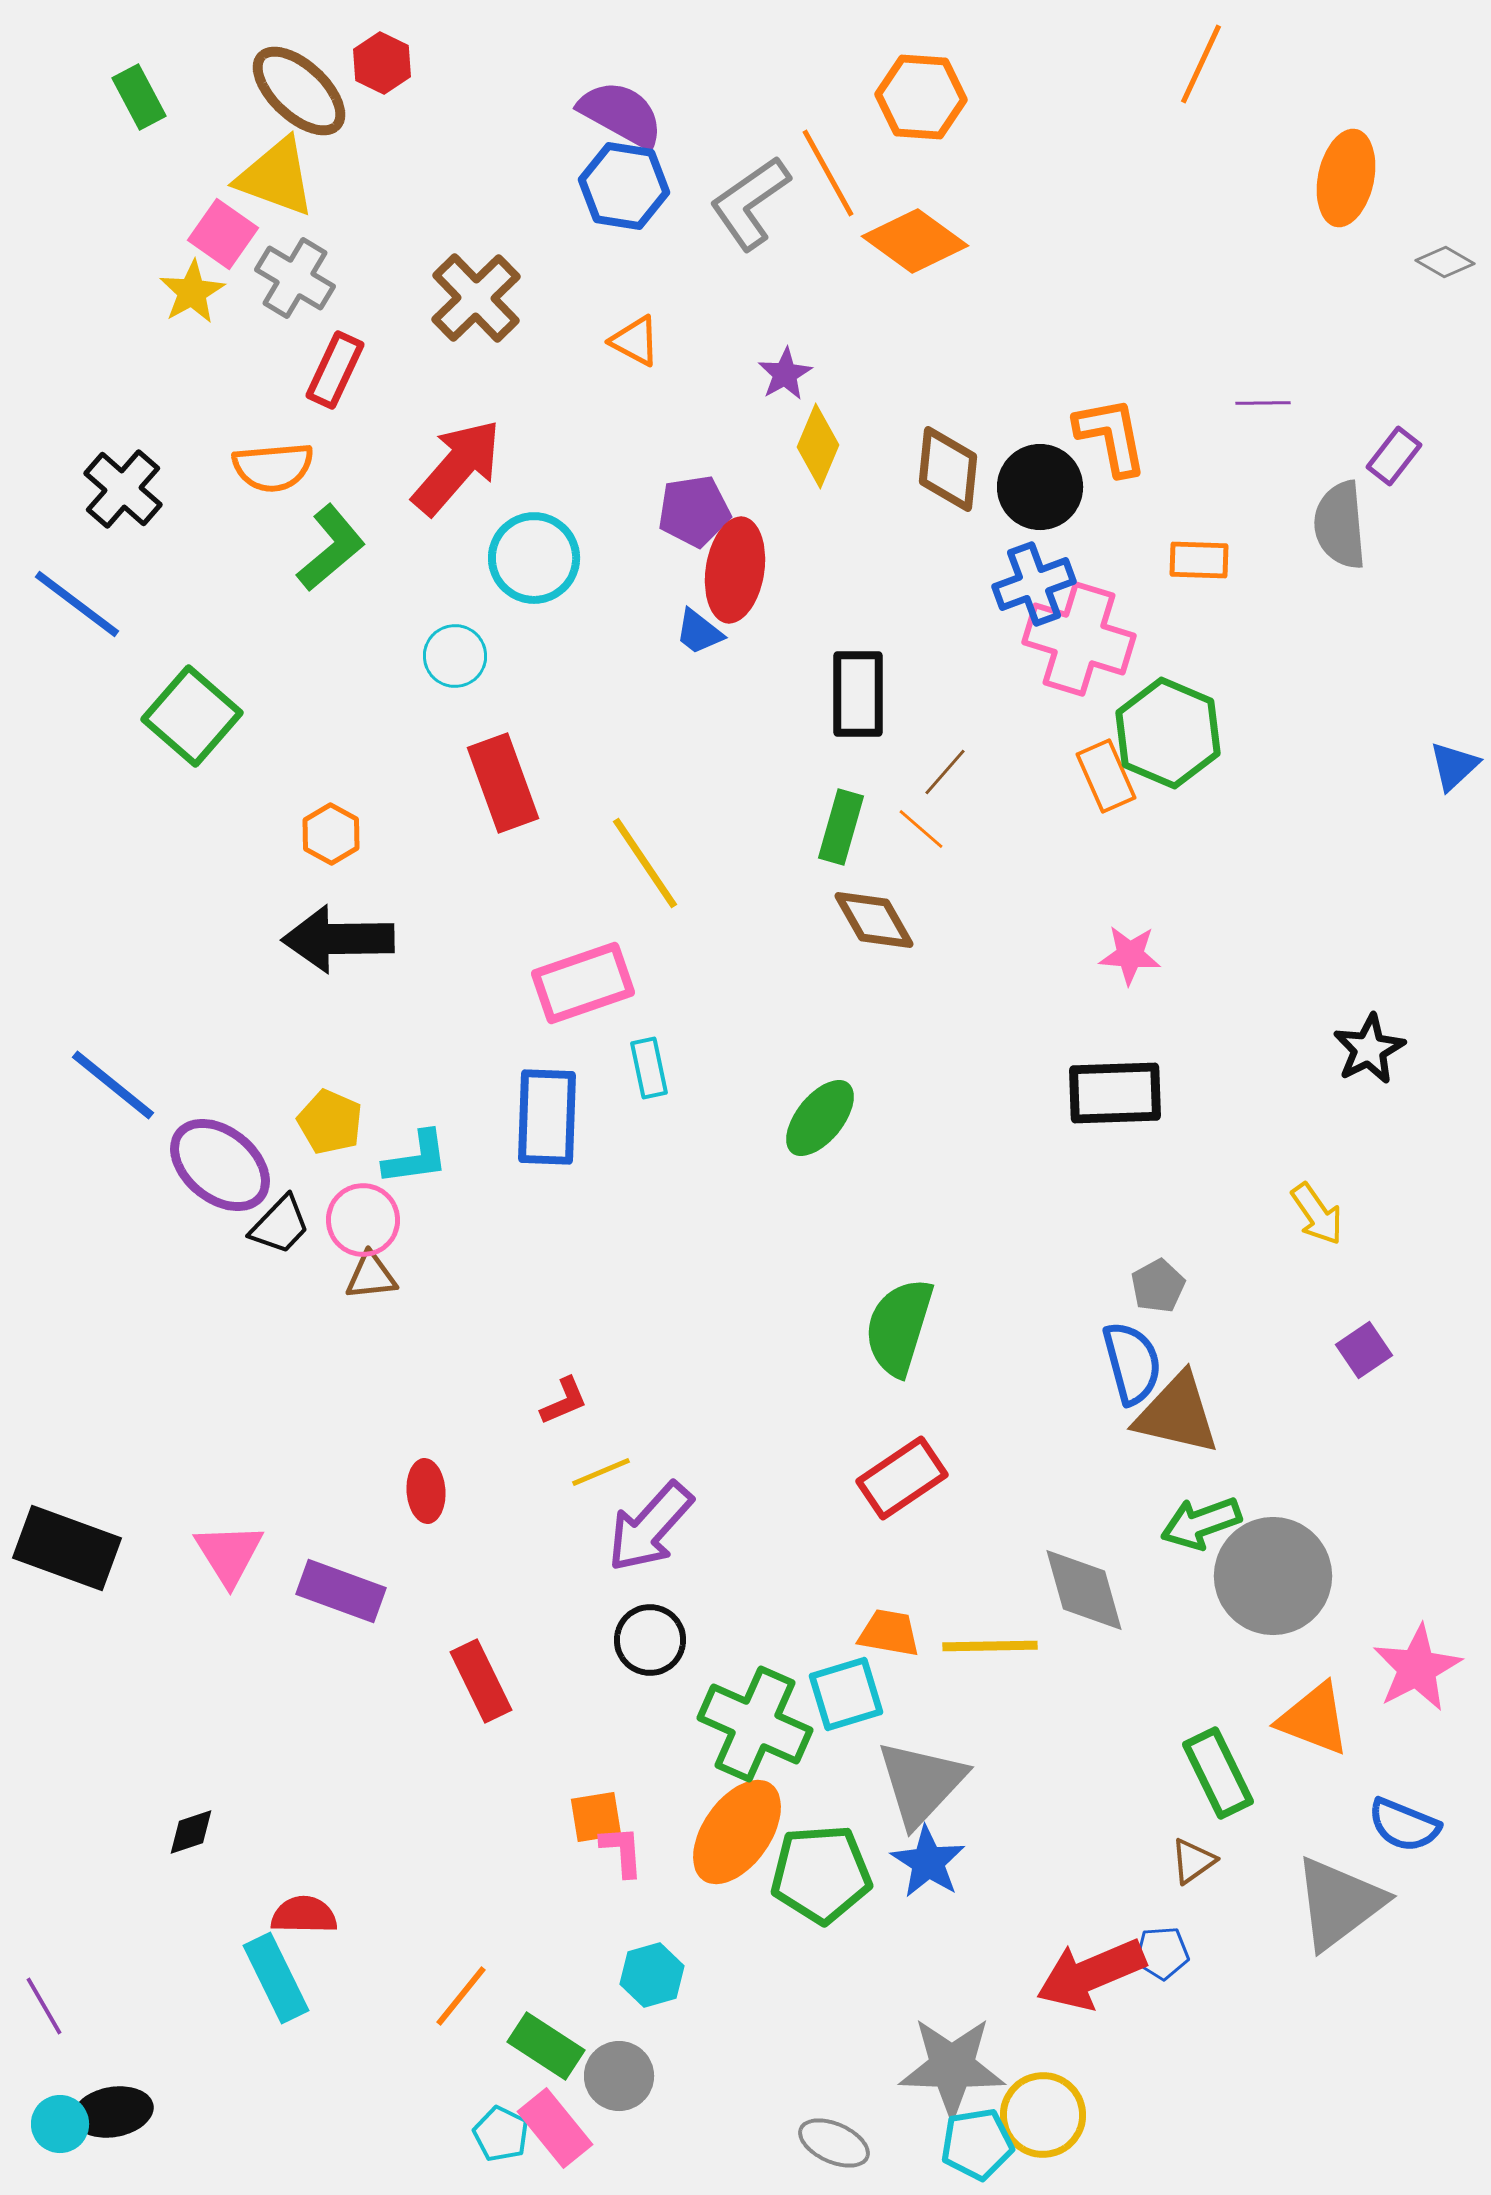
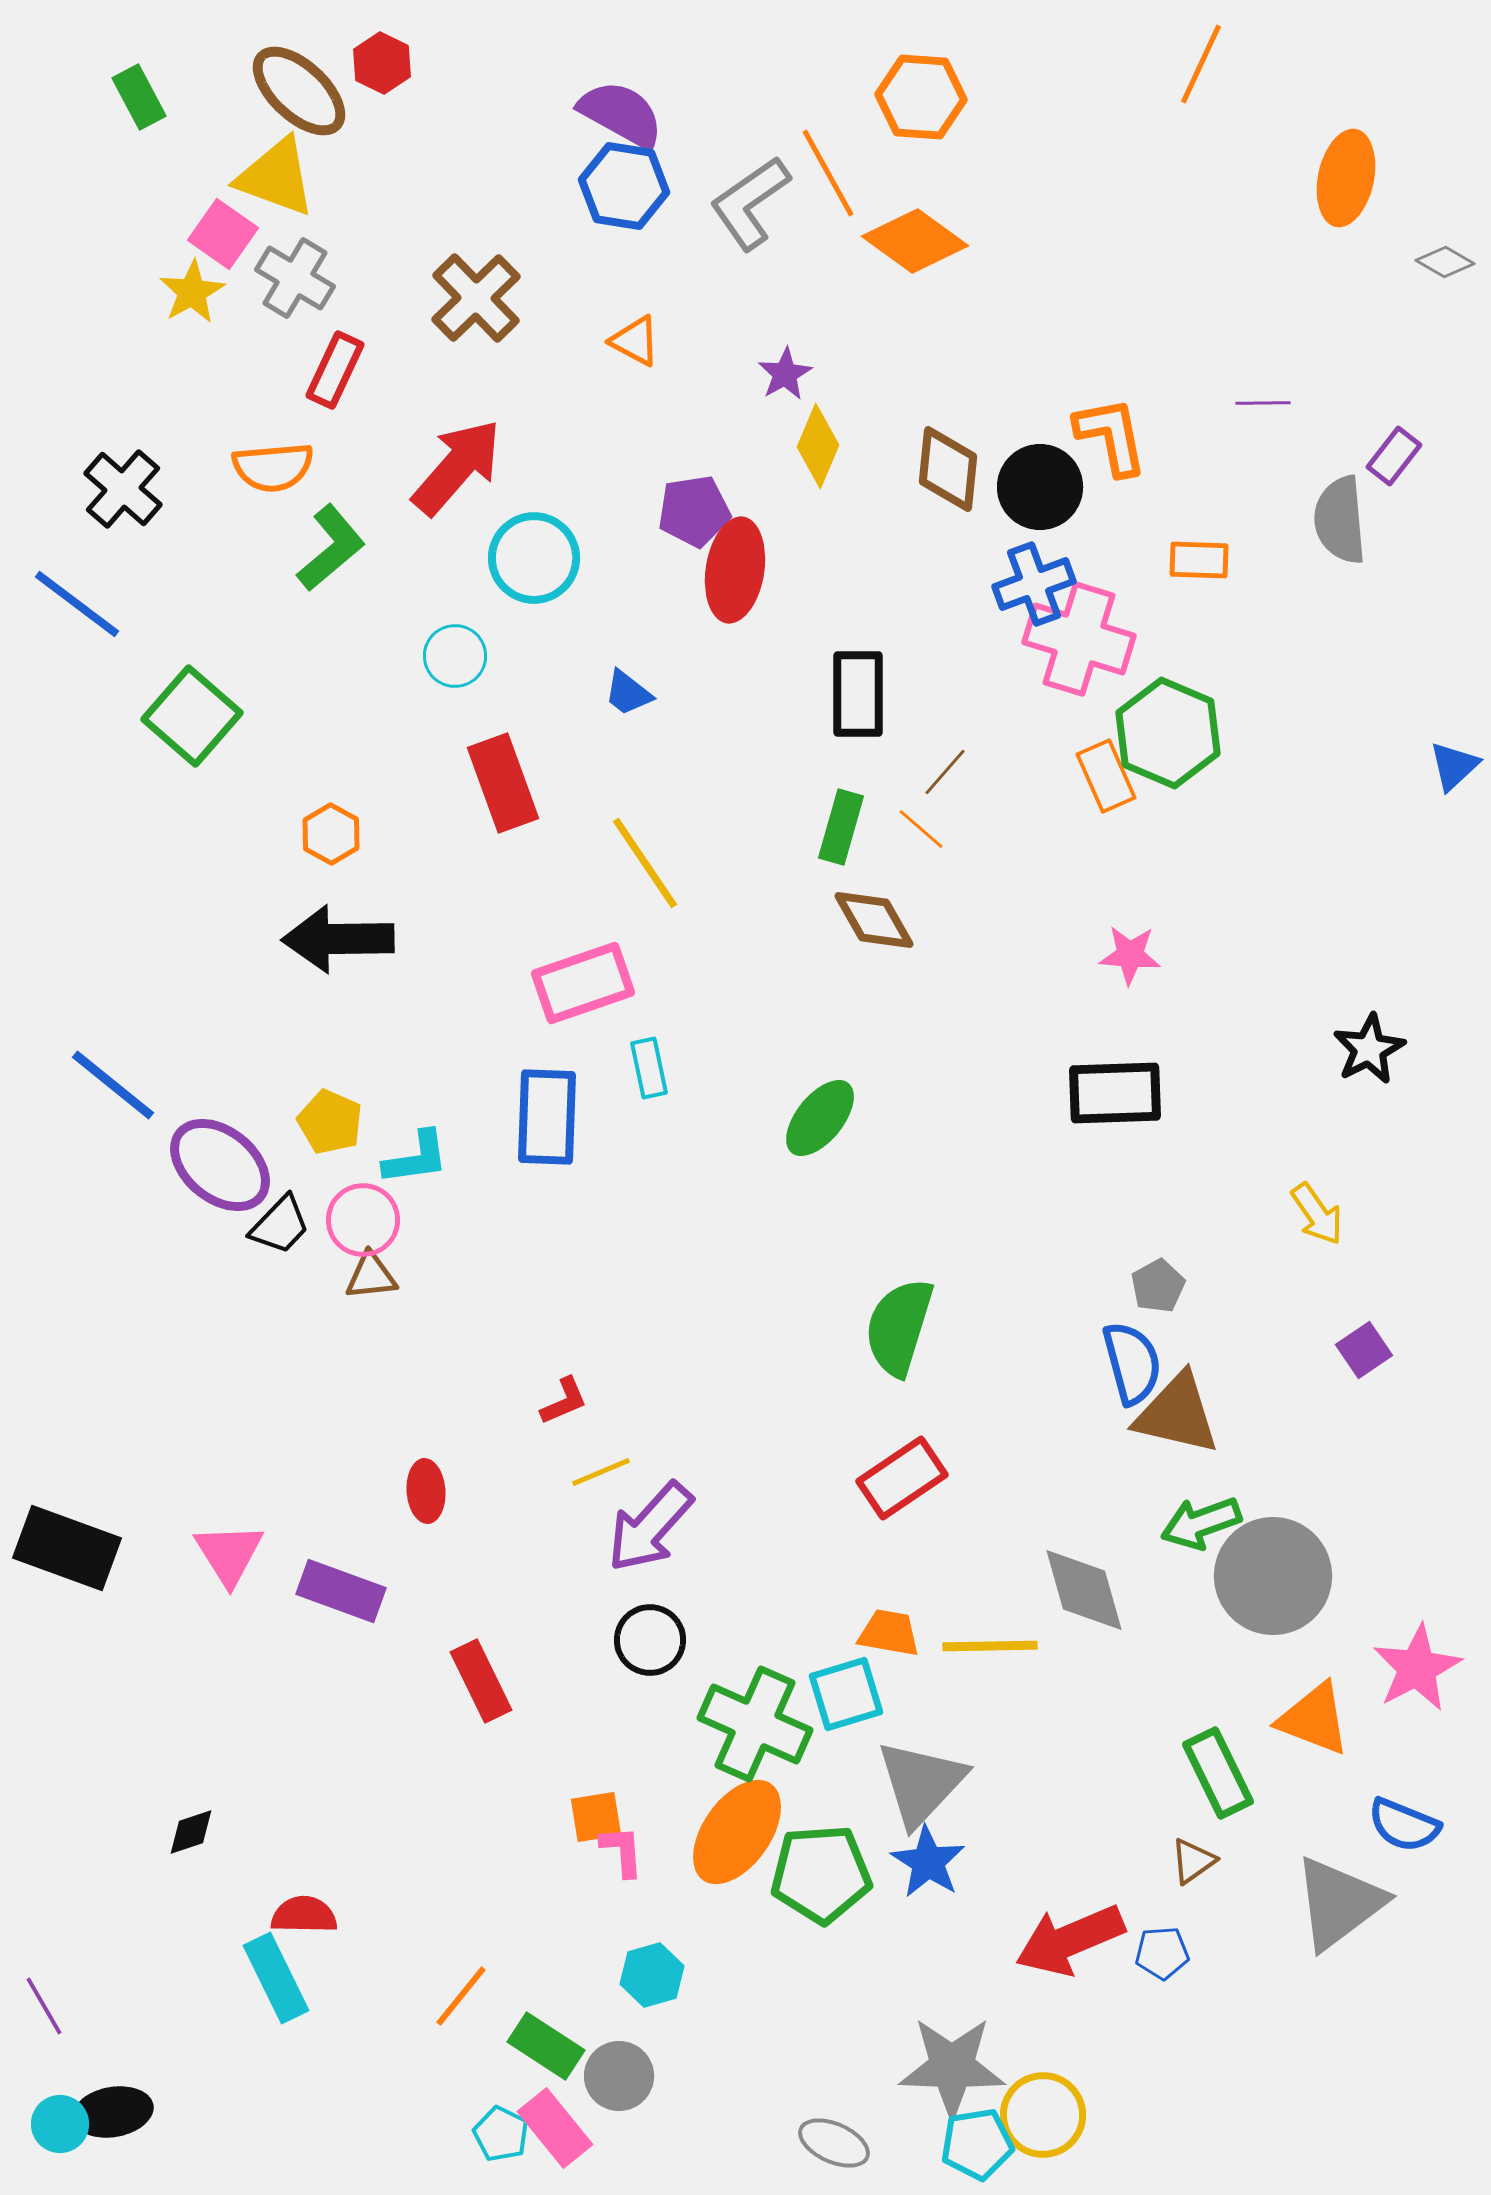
gray semicircle at (1340, 525): moved 5 px up
blue trapezoid at (699, 632): moved 71 px left, 61 px down
red arrow at (1091, 1974): moved 21 px left, 34 px up
